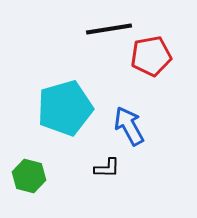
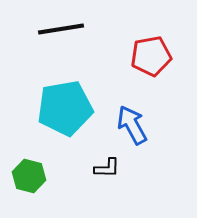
black line: moved 48 px left
cyan pentagon: rotated 6 degrees clockwise
blue arrow: moved 3 px right, 1 px up
